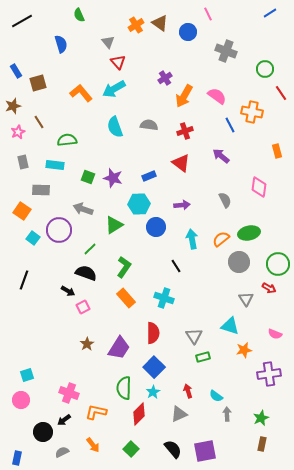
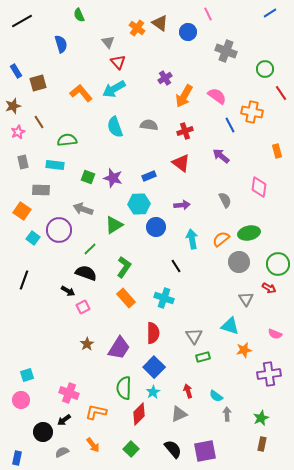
orange cross at (136, 25): moved 1 px right, 3 px down; rotated 21 degrees counterclockwise
